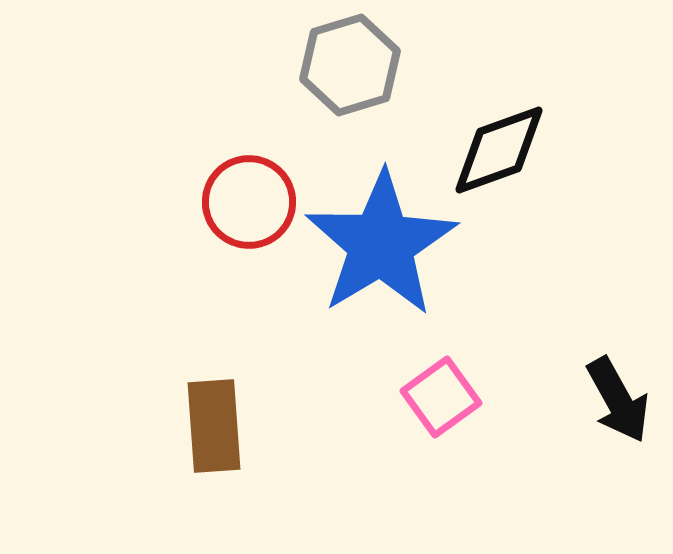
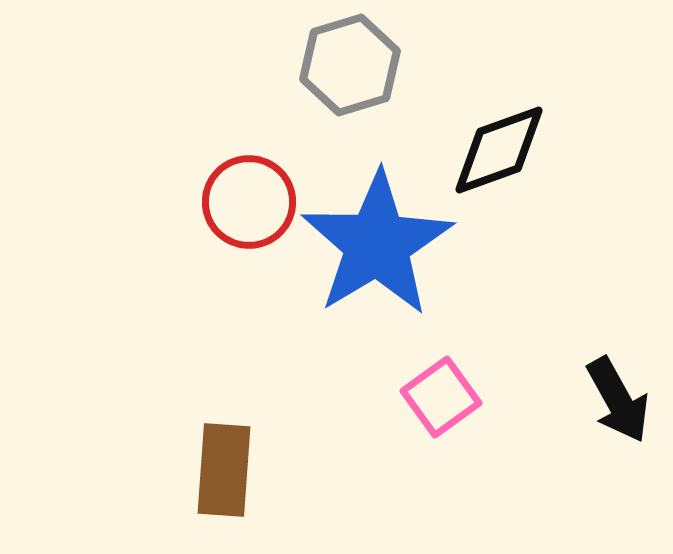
blue star: moved 4 px left
brown rectangle: moved 10 px right, 44 px down; rotated 8 degrees clockwise
